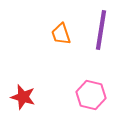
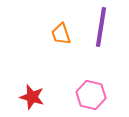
purple line: moved 3 px up
red star: moved 9 px right
